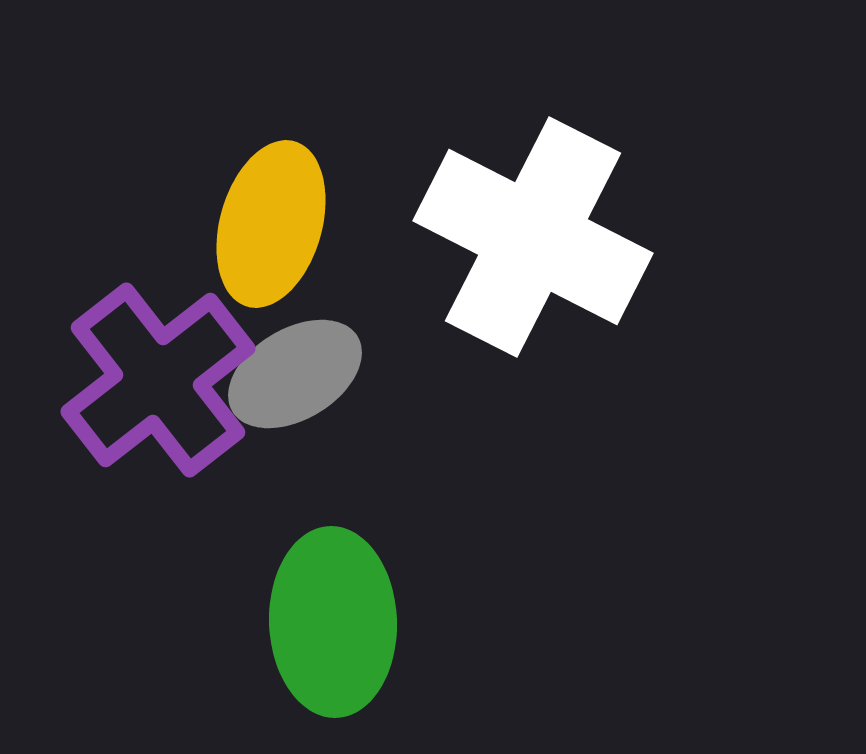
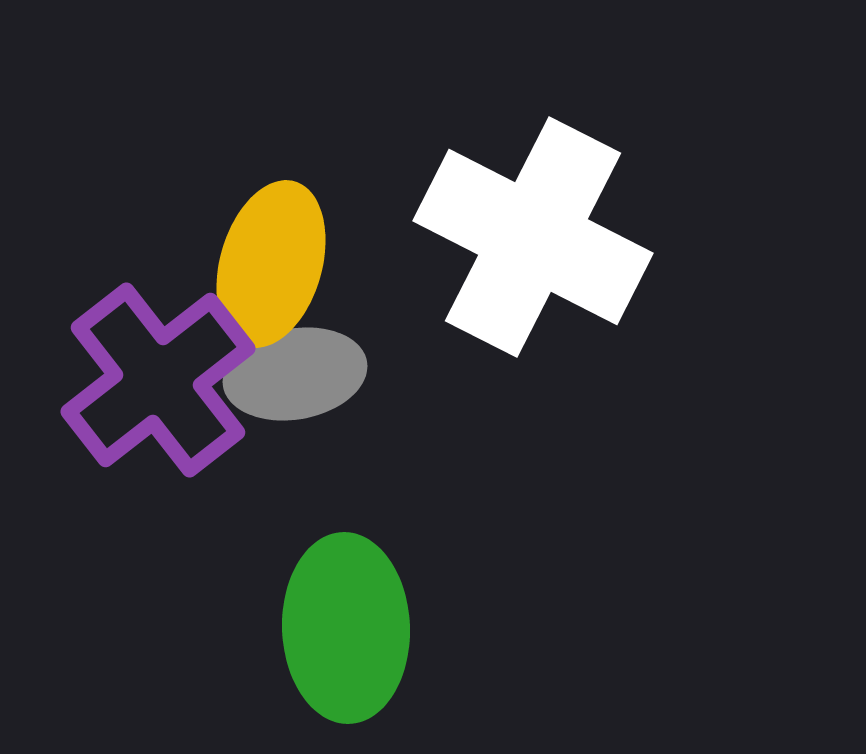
yellow ellipse: moved 40 px down
gray ellipse: rotated 21 degrees clockwise
green ellipse: moved 13 px right, 6 px down
